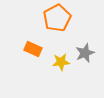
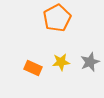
orange rectangle: moved 19 px down
gray star: moved 5 px right, 9 px down
